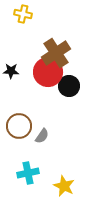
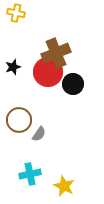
yellow cross: moved 7 px left, 1 px up
brown cross: rotated 12 degrees clockwise
black star: moved 2 px right, 4 px up; rotated 21 degrees counterclockwise
black circle: moved 4 px right, 2 px up
brown circle: moved 6 px up
gray semicircle: moved 3 px left, 2 px up
cyan cross: moved 2 px right, 1 px down
